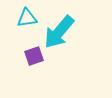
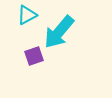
cyan triangle: moved 3 px up; rotated 20 degrees counterclockwise
